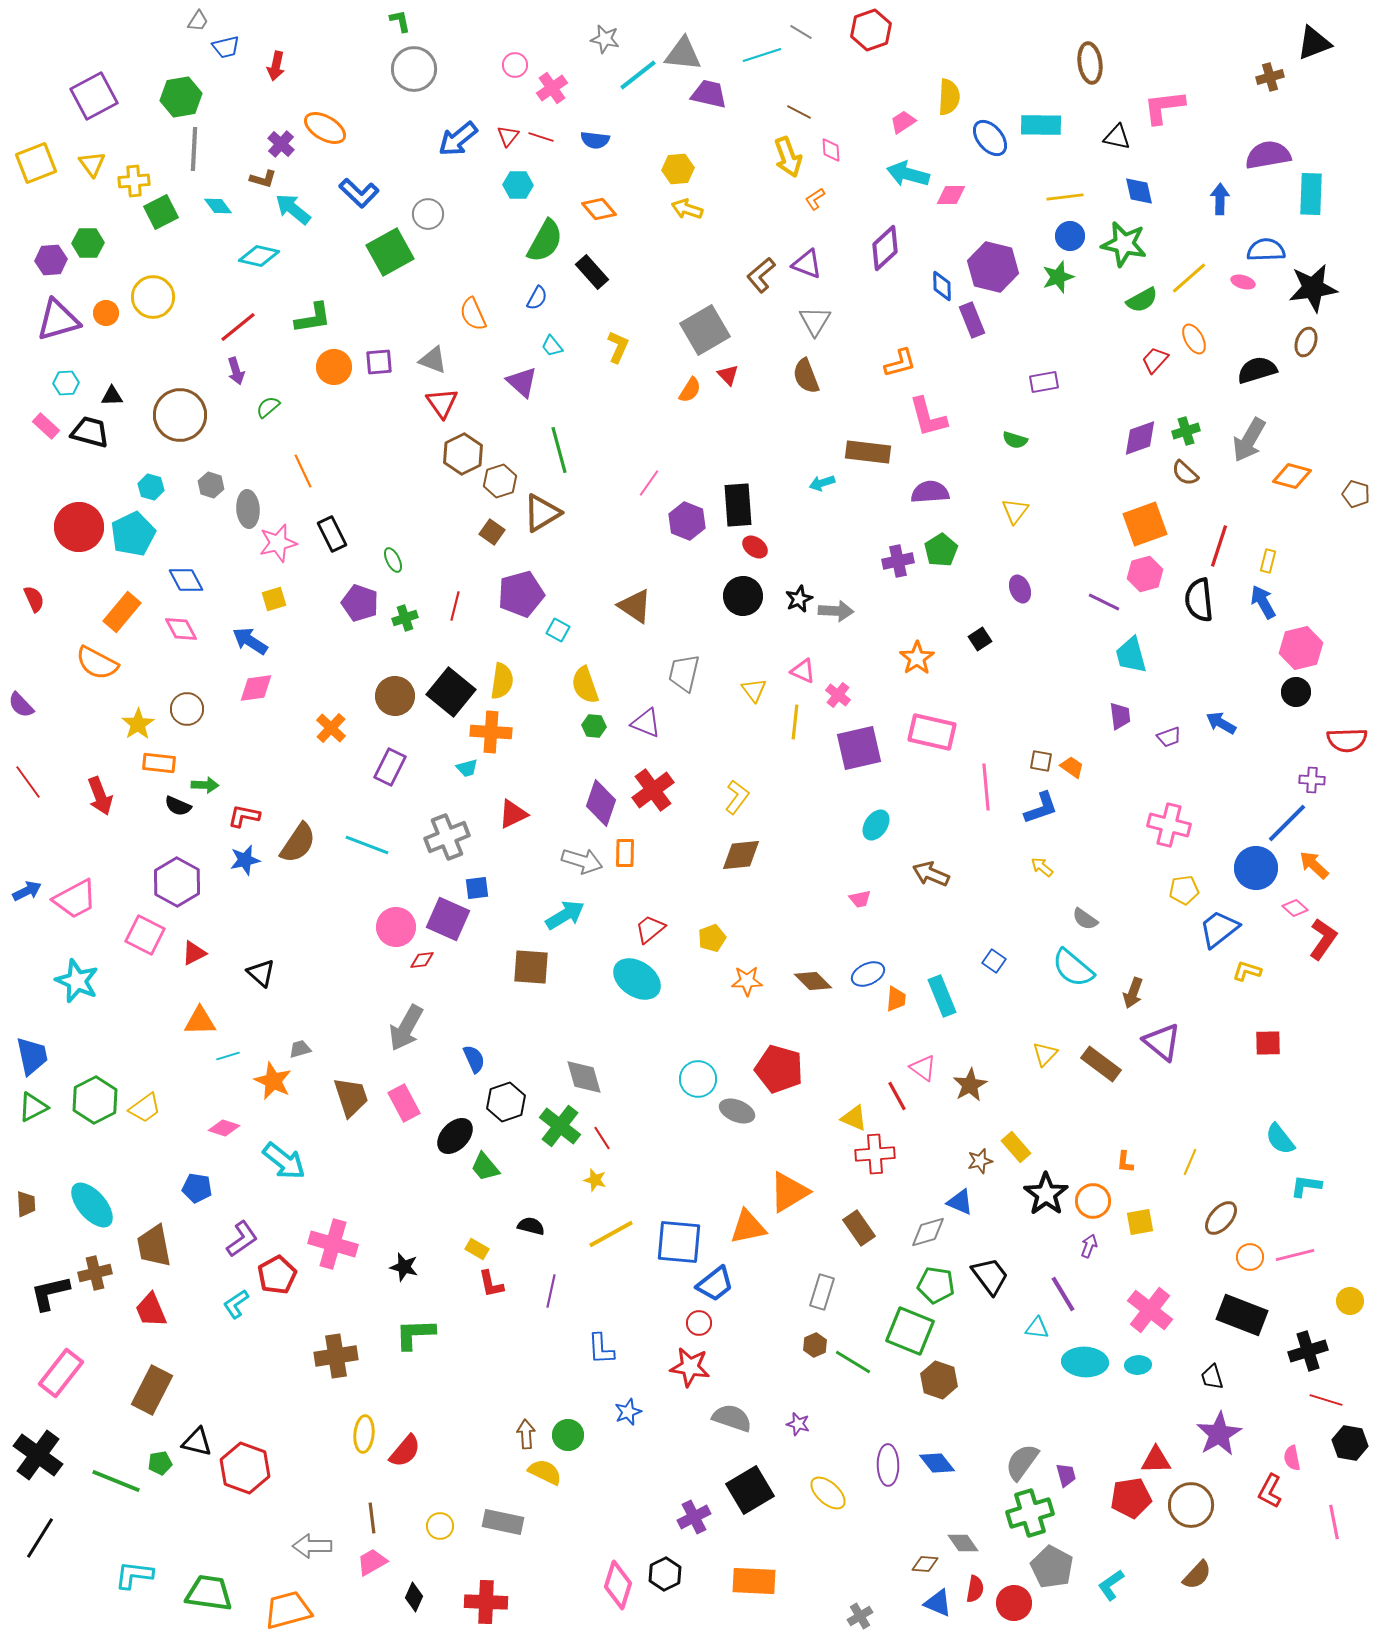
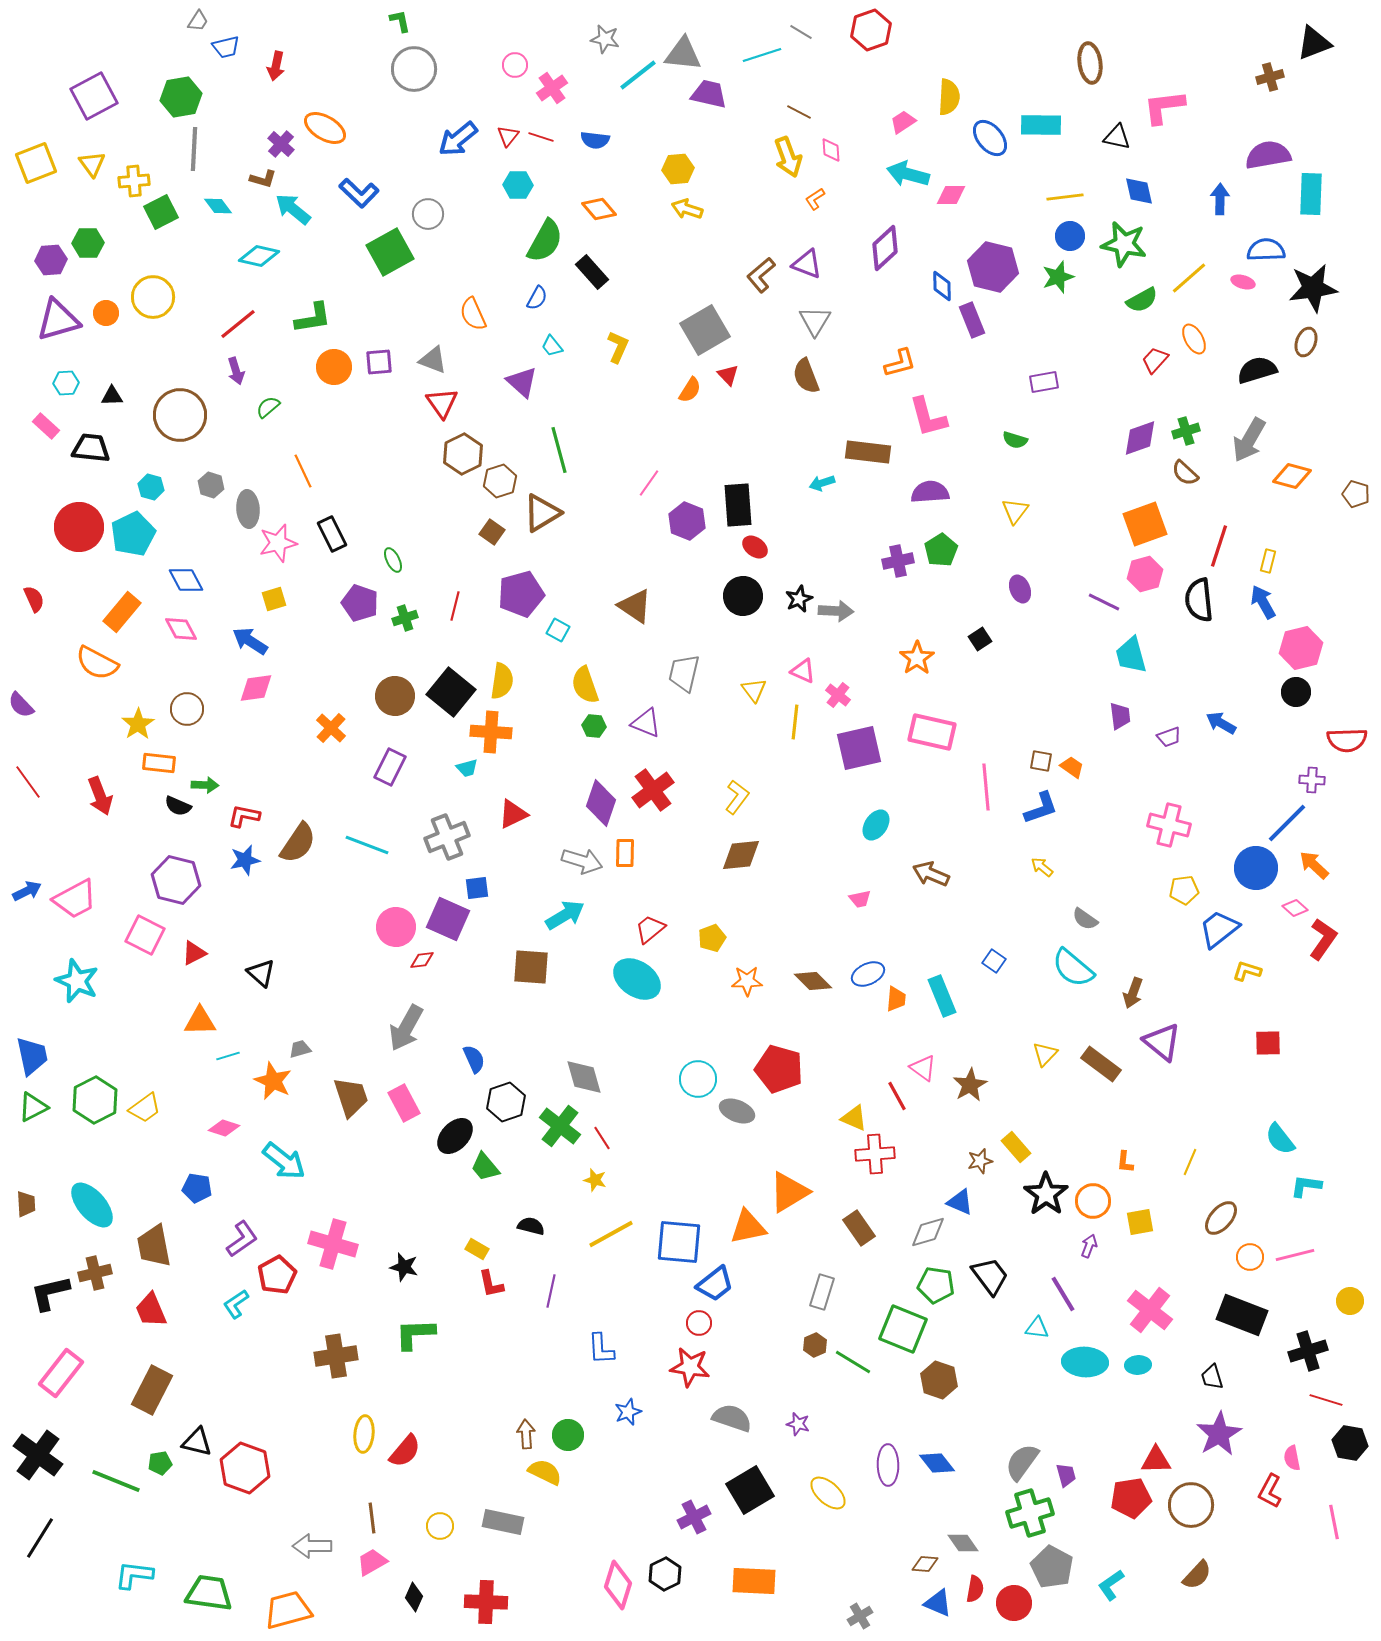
red line at (238, 327): moved 3 px up
black trapezoid at (90, 432): moved 1 px right, 16 px down; rotated 9 degrees counterclockwise
purple hexagon at (177, 882): moved 1 px left, 2 px up; rotated 15 degrees counterclockwise
green square at (910, 1331): moved 7 px left, 2 px up
